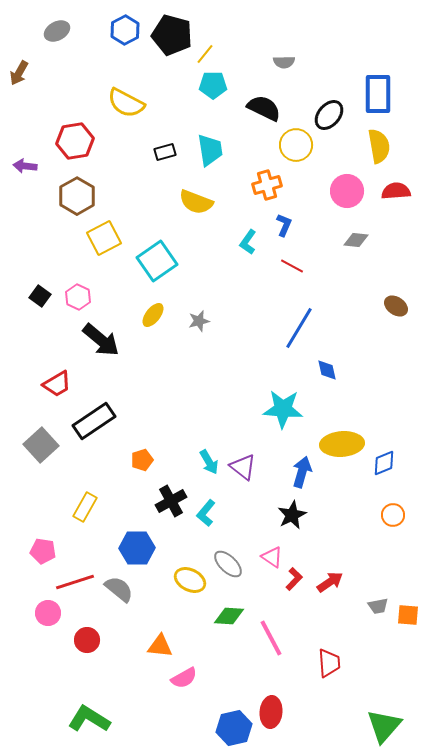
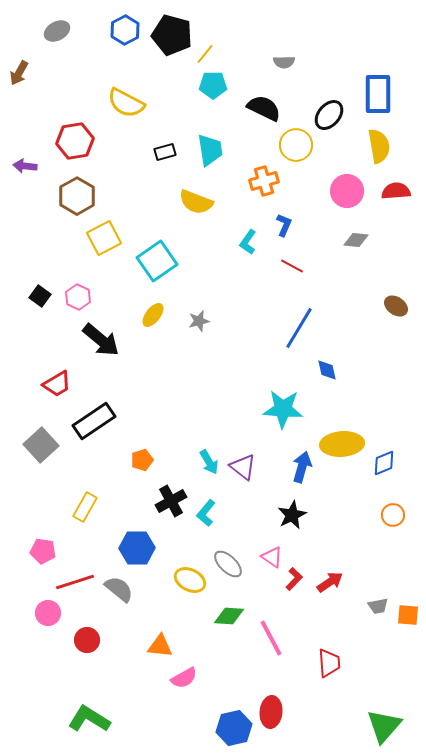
orange cross at (267, 185): moved 3 px left, 4 px up
blue arrow at (302, 472): moved 5 px up
